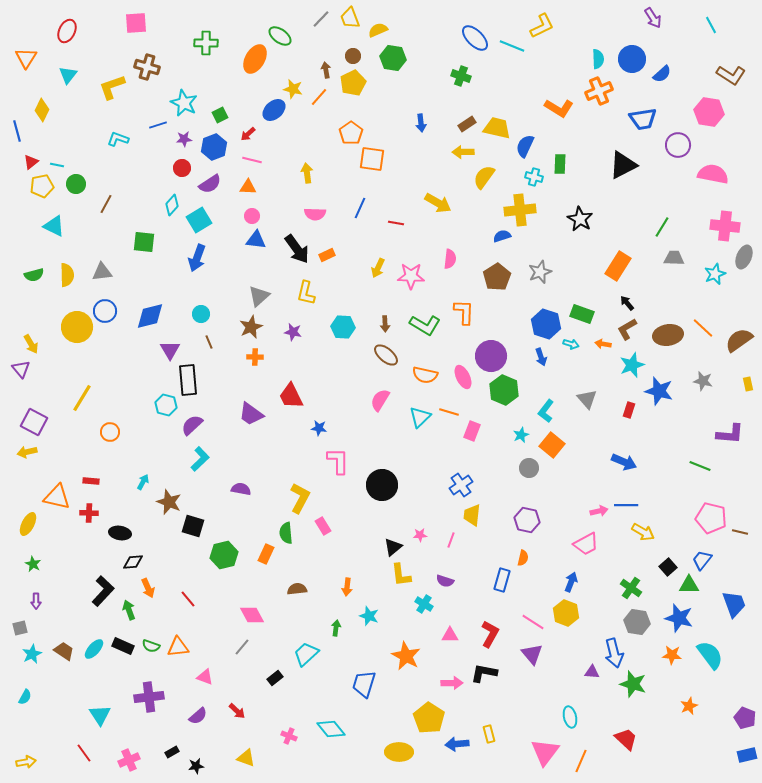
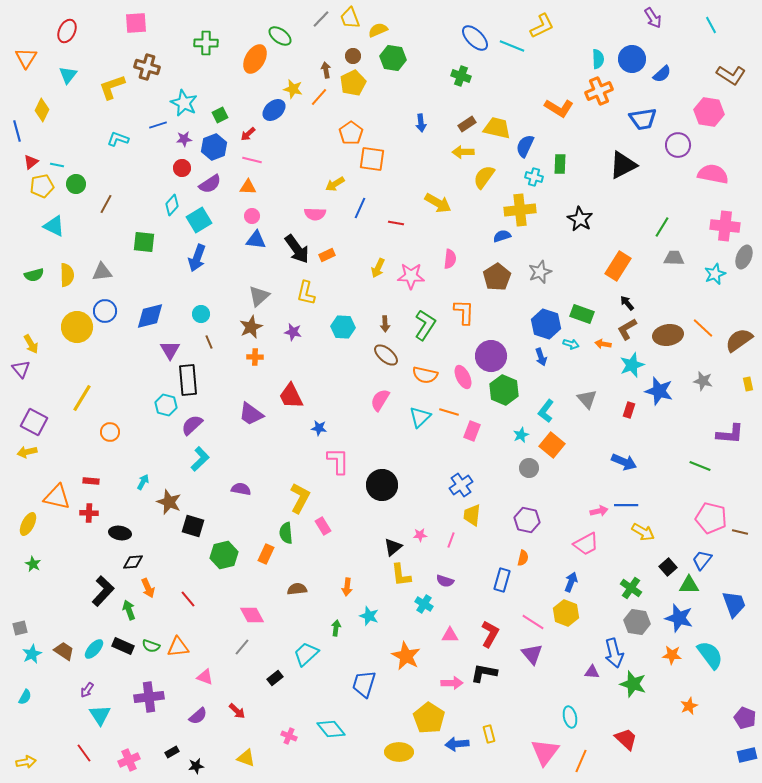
yellow arrow at (307, 173): moved 28 px right, 11 px down; rotated 114 degrees counterclockwise
green L-shape at (425, 325): rotated 88 degrees counterclockwise
purple arrow at (36, 601): moved 51 px right, 89 px down; rotated 35 degrees clockwise
